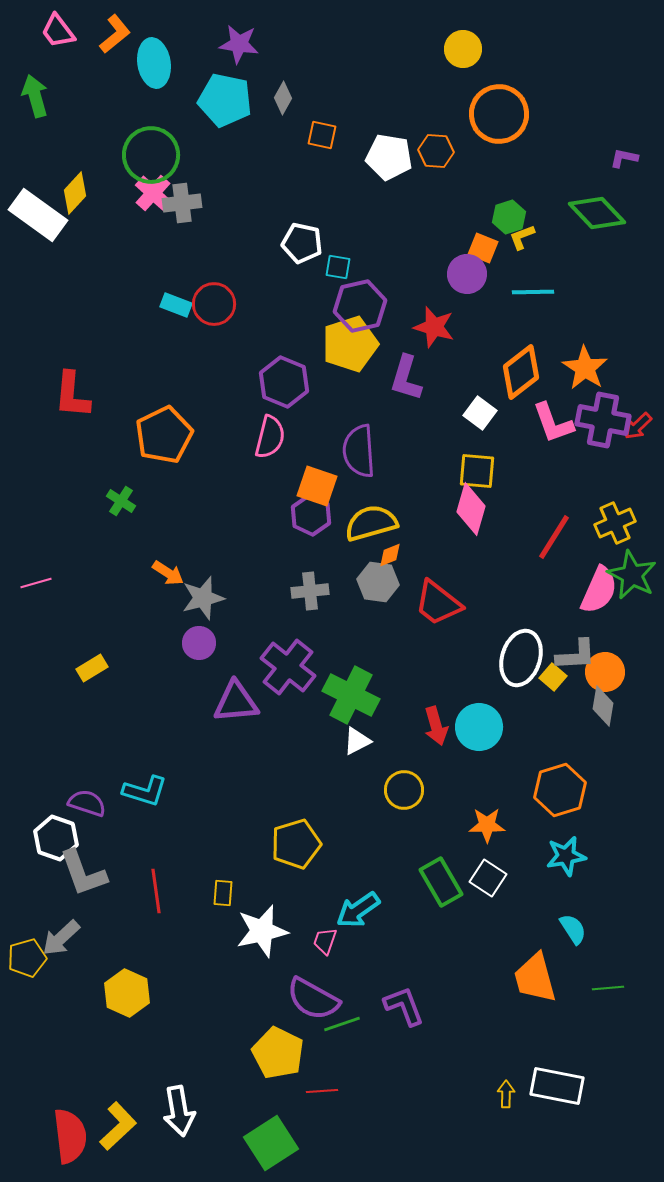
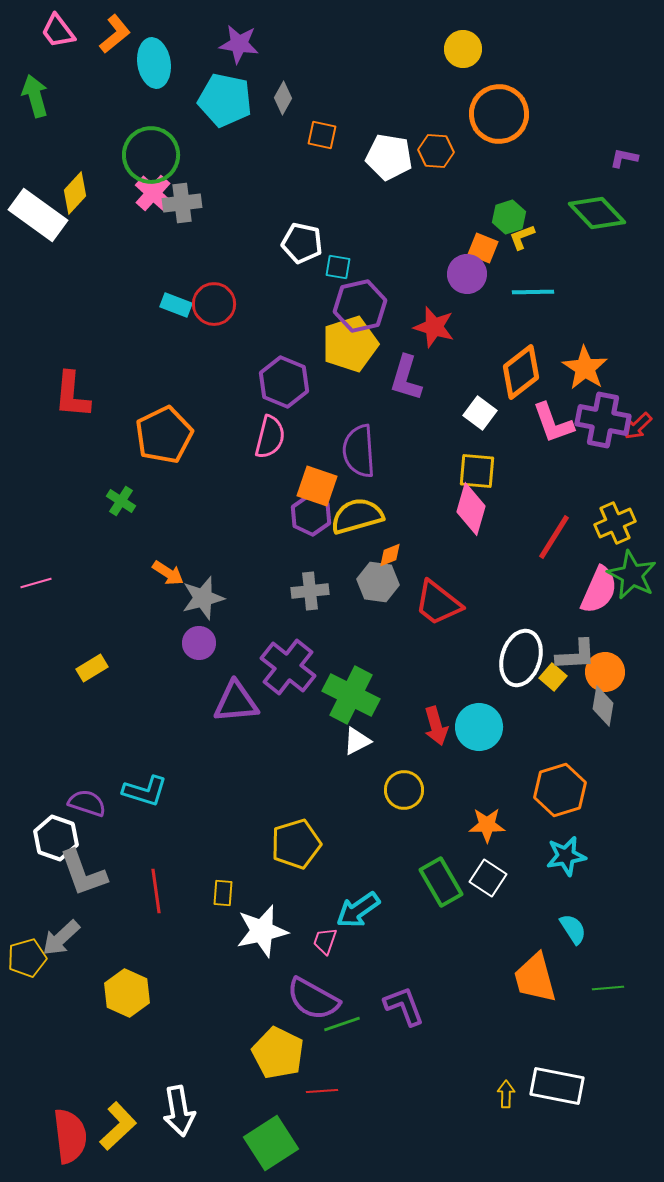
yellow semicircle at (371, 523): moved 14 px left, 7 px up
